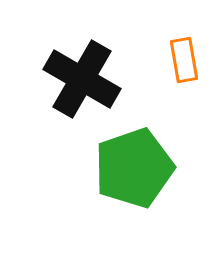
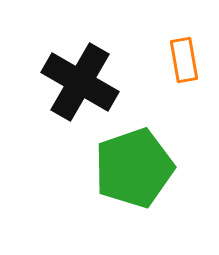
black cross: moved 2 px left, 3 px down
